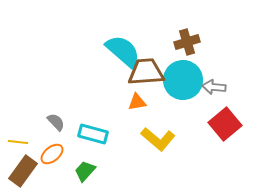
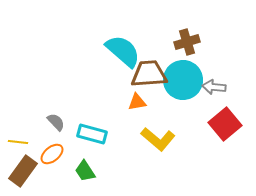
brown trapezoid: moved 3 px right, 2 px down
cyan rectangle: moved 1 px left
green trapezoid: rotated 75 degrees counterclockwise
